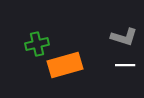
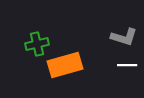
white line: moved 2 px right
